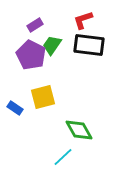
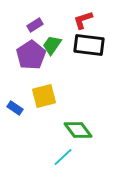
purple pentagon: rotated 12 degrees clockwise
yellow square: moved 1 px right, 1 px up
green diamond: moved 1 px left; rotated 8 degrees counterclockwise
